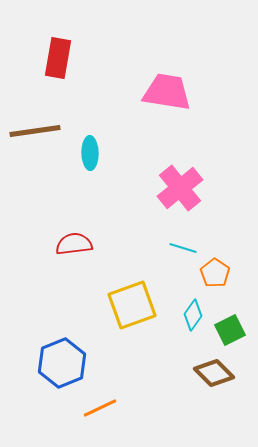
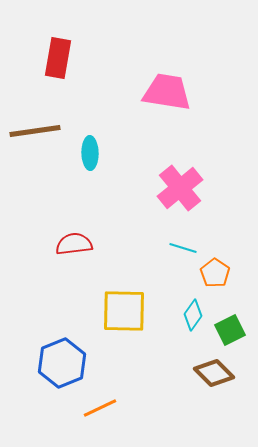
yellow square: moved 8 px left, 6 px down; rotated 21 degrees clockwise
